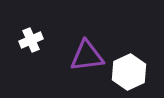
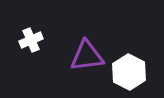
white hexagon: rotated 8 degrees counterclockwise
